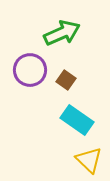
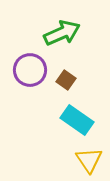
yellow triangle: rotated 12 degrees clockwise
